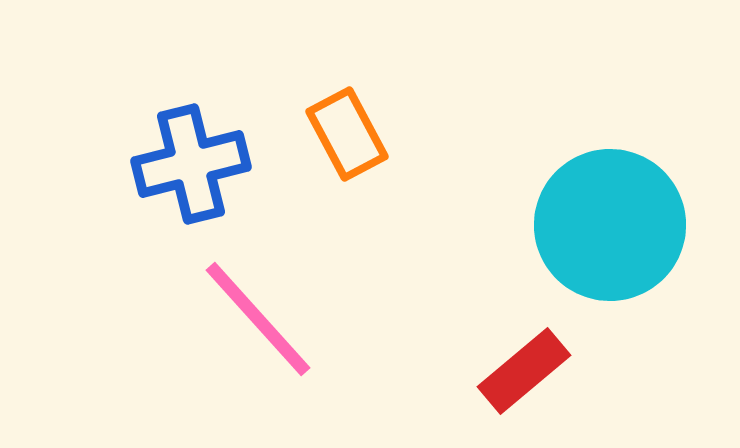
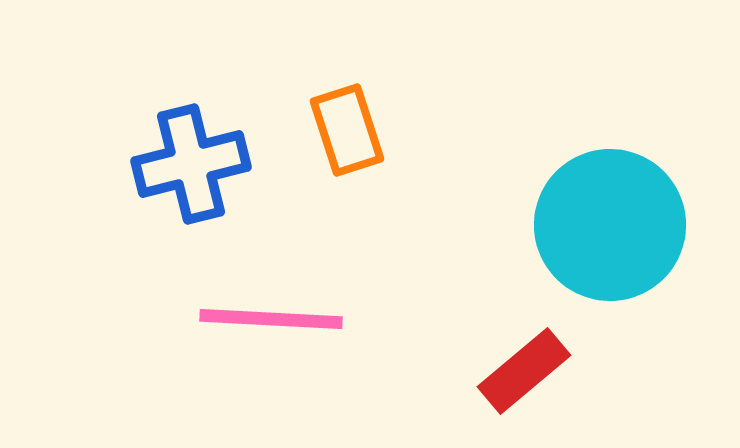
orange rectangle: moved 4 px up; rotated 10 degrees clockwise
pink line: moved 13 px right; rotated 45 degrees counterclockwise
